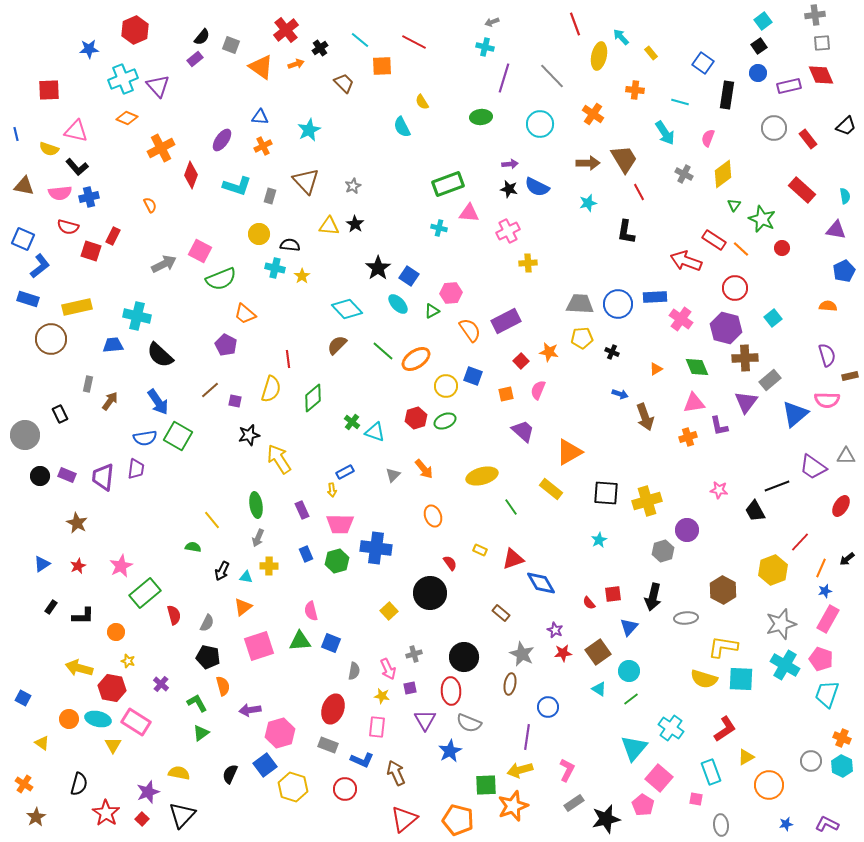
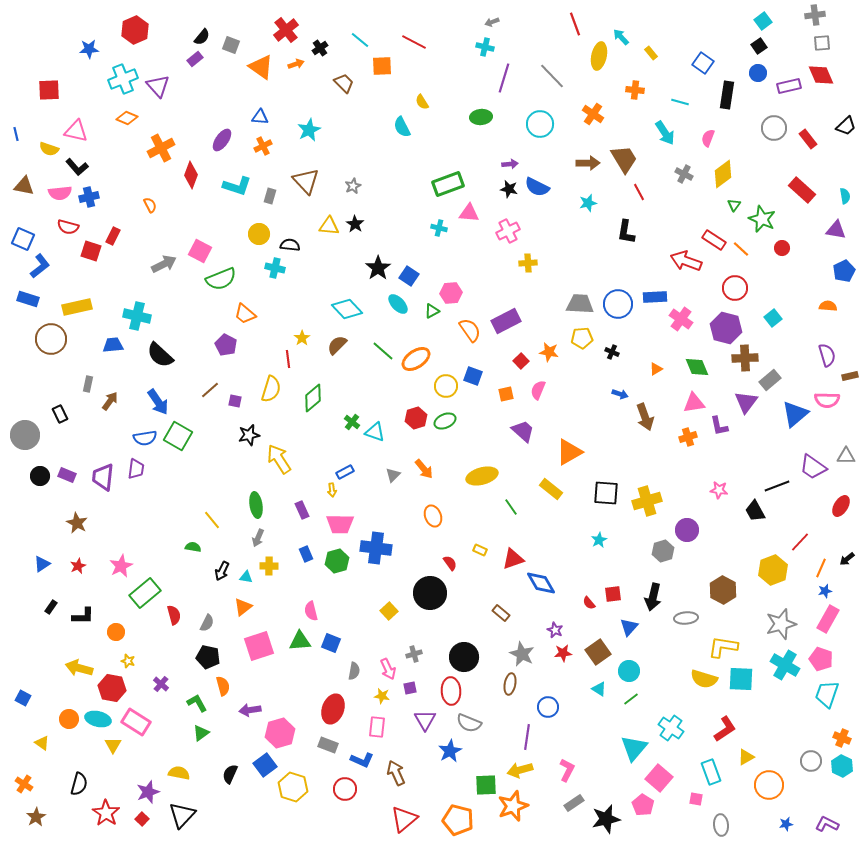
yellow star at (302, 276): moved 62 px down
